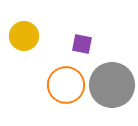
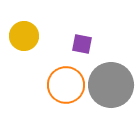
gray circle: moved 1 px left
